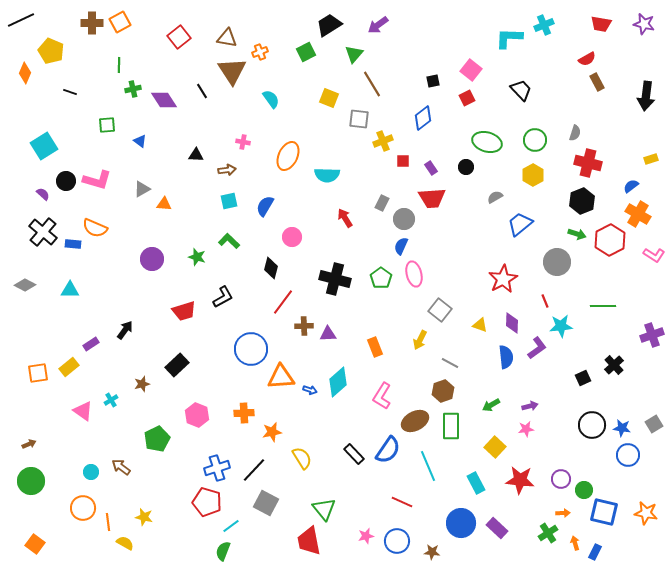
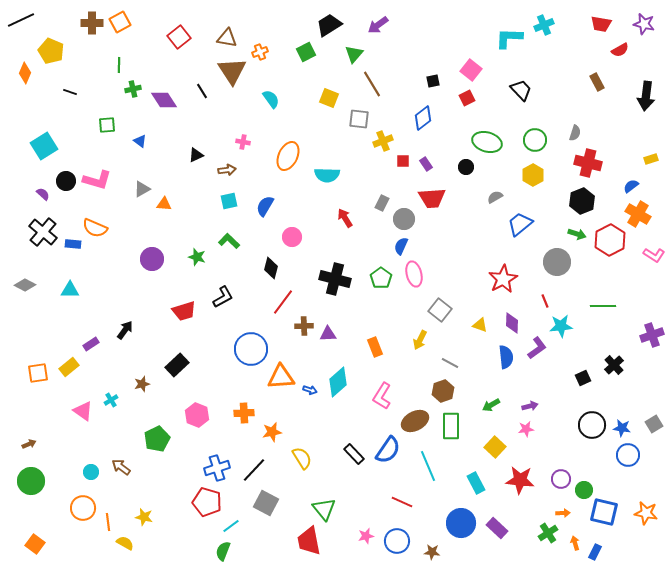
red semicircle at (587, 59): moved 33 px right, 9 px up
black triangle at (196, 155): rotated 28 degrees counterclockwise
purple rectangle at (431, 168): moved 5 px left, 4 px up
